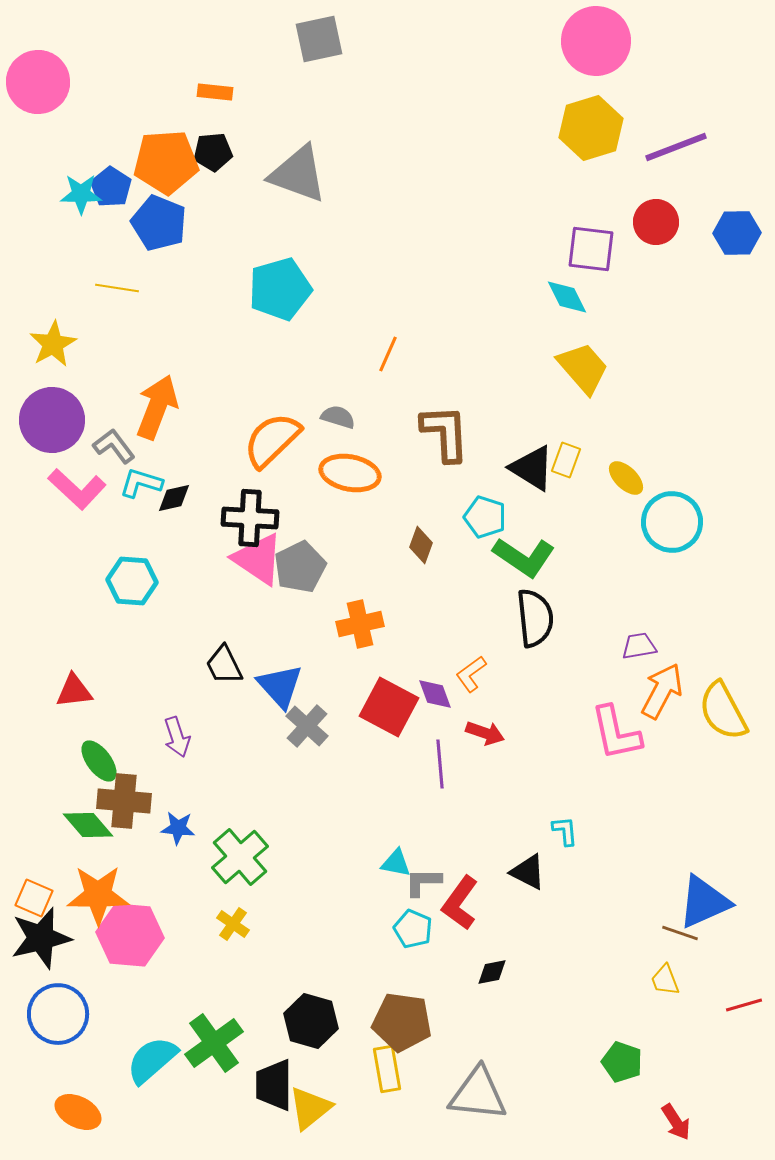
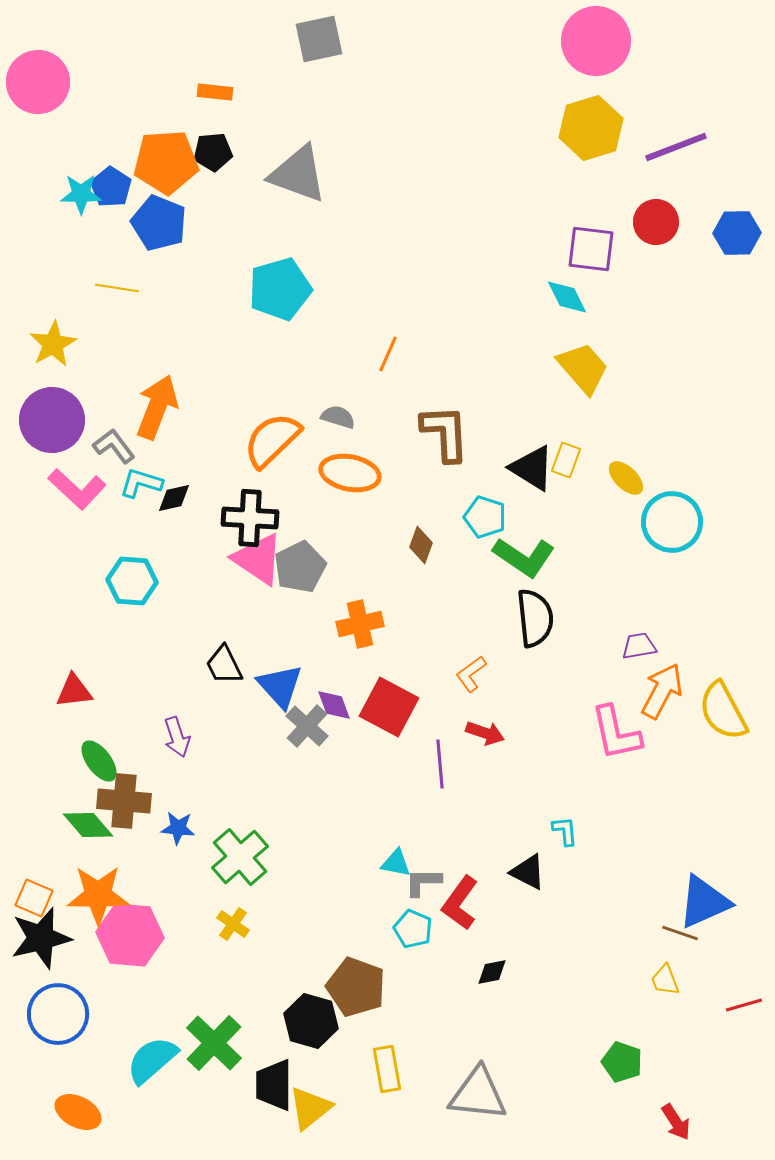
purple diamond at (435, 694): moved 101 px left, 11 px down
brown pentagon at (402, 1022): moved 46 px left, 35 px up; rotated 12 degrees clockwise
green cross at (214, 1043): rotated 10 degrees counterclockwise
